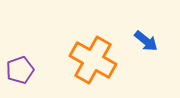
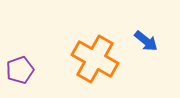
orange cross: moved 2 px right, 1 px up
